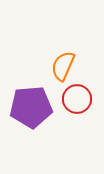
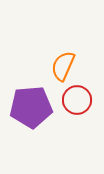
red circle: moved 1 px down
